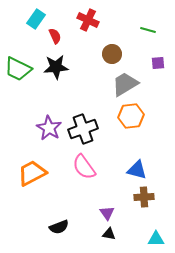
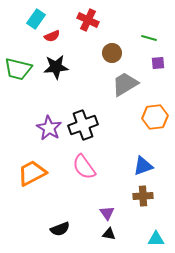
green line: moved 1 px right, 8 px down
red semicircle: moved 3 px left; rotated 91 degrees clockwise
brown circle: moved 1 px up
green trapezoid: rotated 12 degrees counterclockwise
orange hexagon: moved 24 px right, 1 px down
black cross: moved 4 px up
blue triangle: moved 6 px right, 4 px up; rotated 35 degrees counterclockwise
brown cross: moved 1 px left, 1 px up
black semicircle: moved 1 px right, 2 px down
